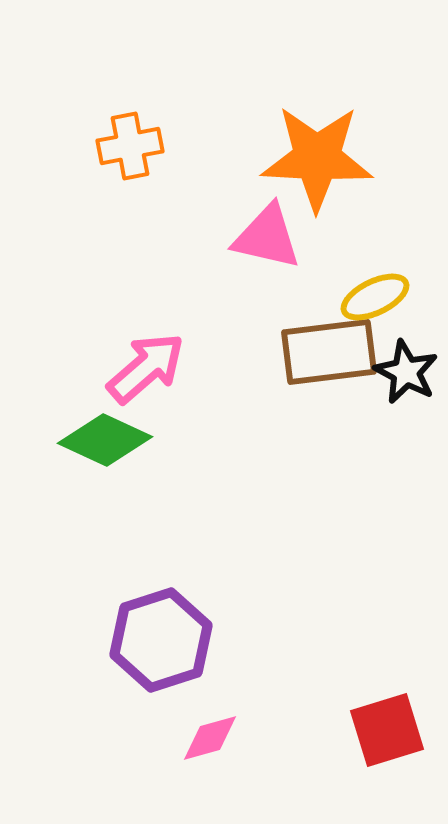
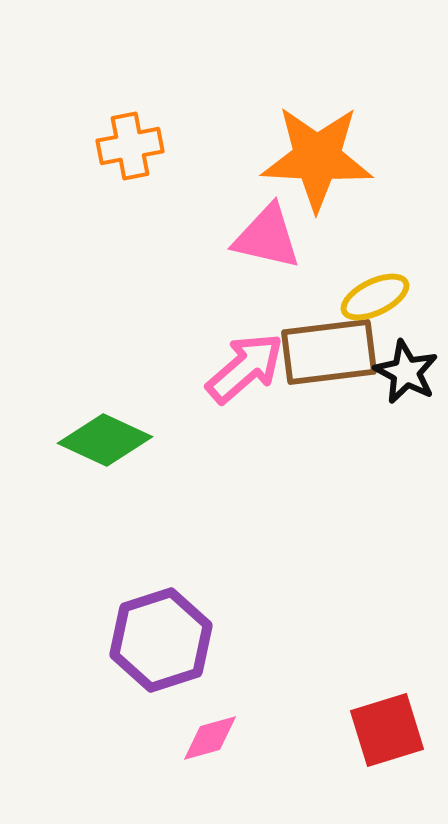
pink arrow: moved 99 px right
